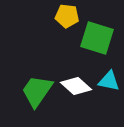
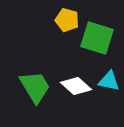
yellow pentagon: moved 4 px down; rotated 10 degrees clockwise
green trapezoid: moved 2 px left, 4 px up; rotated 114 degrees clockwise
